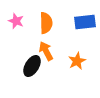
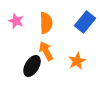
blue rectangle: rotated 45 degrees counterclockwise
